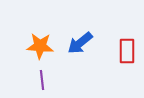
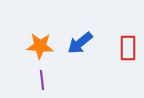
red rectangle: moved 1 px right, 3 px up
